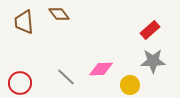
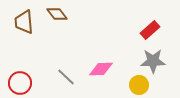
brown diamond: moved 2 px left
yellow circle: moved 9 px right
